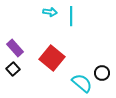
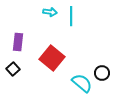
purple rectangle: moved 3 px right, 6 px up; rotated 48 degrees clockwise
